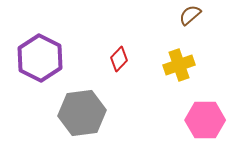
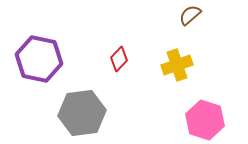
purple hexagon: moved 1 px left, 1 px down; rotated 15 degrees counterclockwise
yellow cross: moved 2 px left
pink hexagon: rotated 18 degrees clockwise
